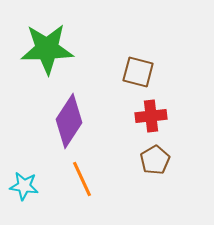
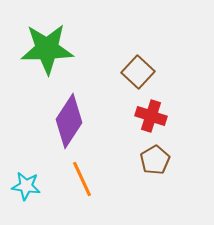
brown square: rotated 28 degrees clockwise
red cross: rotated 24 degrees clockwise
cyan star: moved 2 px right
